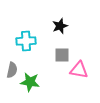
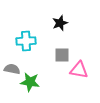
black star: moved 3 px up
gray semicircle: moved 1 px up; rotated 91 degrees counterclockwise
